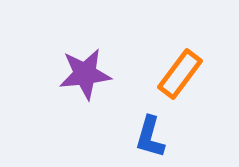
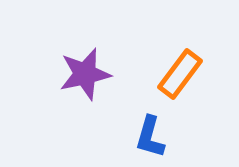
purple star: rotated 6 degrees counterclockwise
